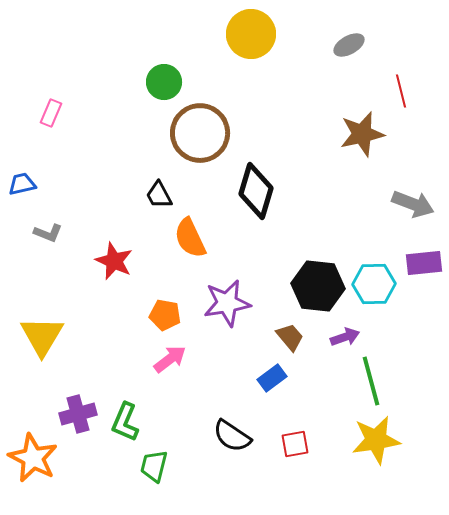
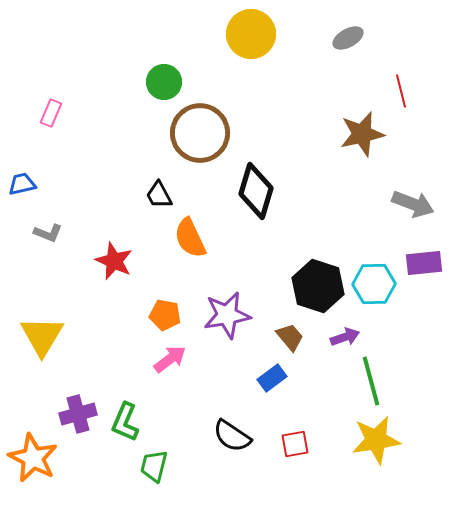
gray ellipse: moved 1 px left, 7 px up
black hexagon: rotated 12 degrees clockwise
purple star: moved 12 px down
